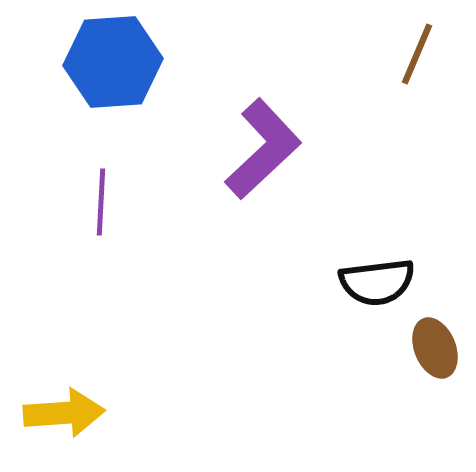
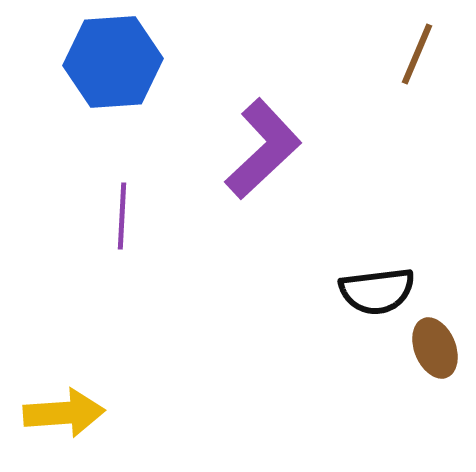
purple line: moved 21 px right, 14 px down
black semicircle: moved 9 px down
